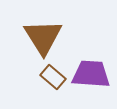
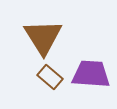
brown rectangle: moved 3 px left
